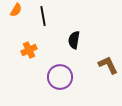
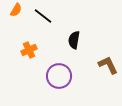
black line: rotated 42 degrees counterclockwise
purple circle: moved 1 px left, 1 px up
